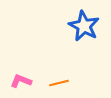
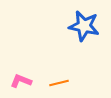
blue star: rotated 16 degrees counterclockwise
